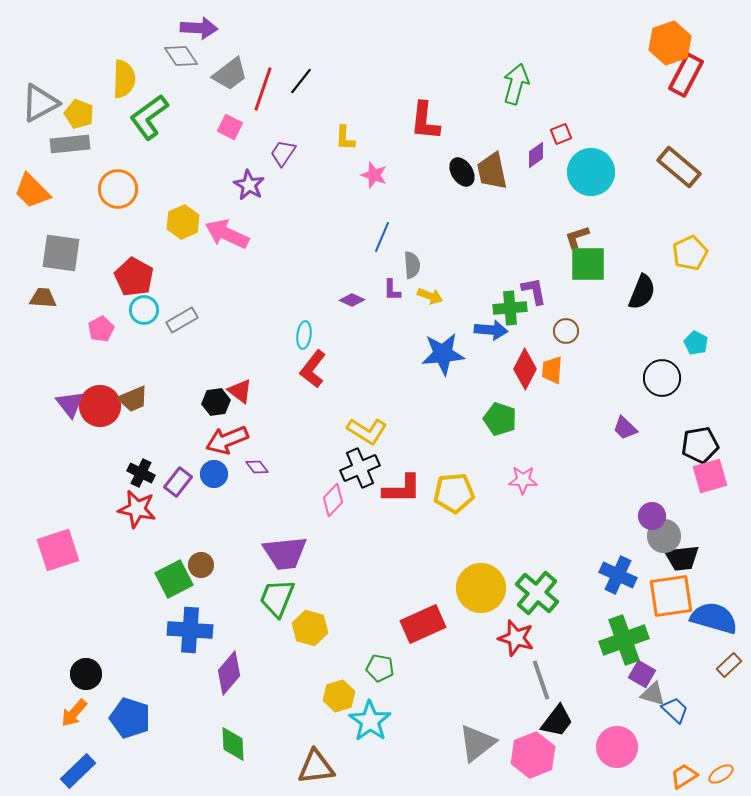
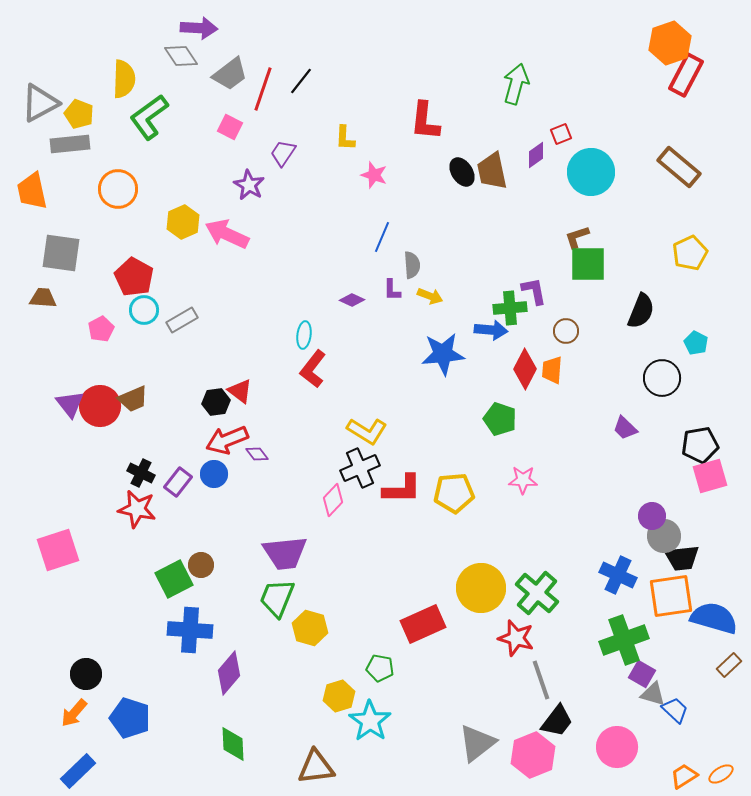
orange trapezoid at (32, 191): rotated 33 degrees clockwise
black semicircle at (642, 292): moved 1 px left, 19 px down
purple diamond at (257, 467): moved 13 px up
